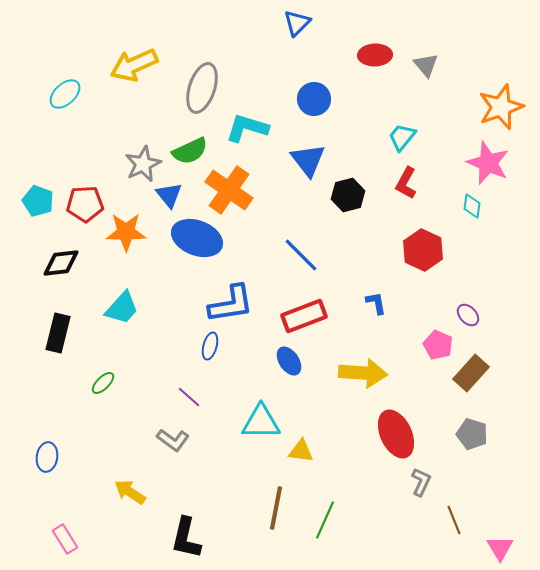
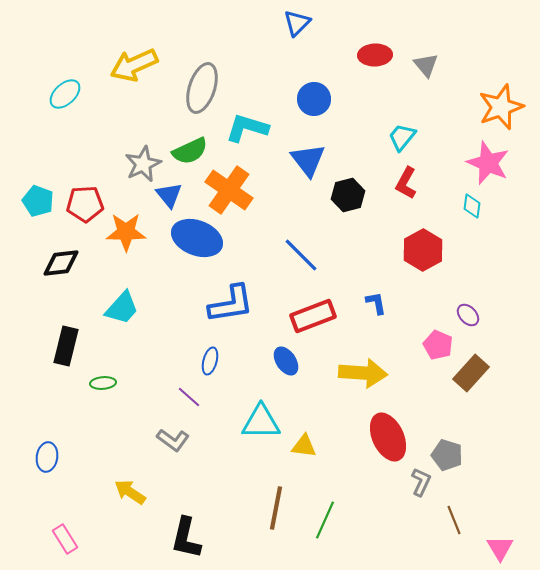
red hexagon at (423, 250): rotated 6 degrees clockwise
red rectangle at (304, 316): moved 9 px right
black rectangle at (58, 333): moved 8 px right, 13 px down
blue ellipse at (210, 346): moved 15 px down
blue ellipse at (289, 361): moved 3 px left
green ellipse at (103, 383): rotated 40 degrees clockwise
red ellipse at (396, 434): moved 8 px left, 3 px down
gray pentagon at (472, 434): moved 25 px left, 21 px down
yellow triangle at (301, 451): moved 3 px right, 5 px up
